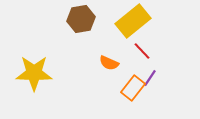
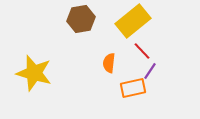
orange semicircle: rotated 72 degrees clockwise
yellow star: rotated 15 degrees clockwise
purple line: moved 7 px up
orange rectangle: rotated 40 degrees clockwise
